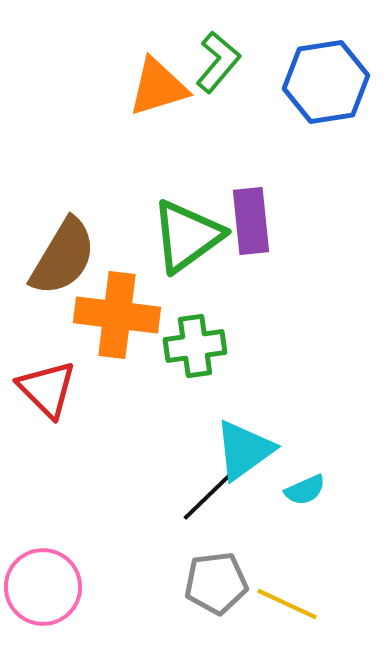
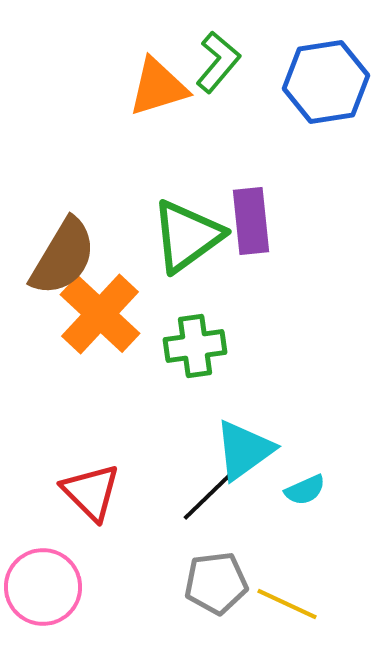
orange cross: moved 17 px left, 1 px up; rotated 36 degrees clockwise
red triangle: moved 44 px right, 103 px down
